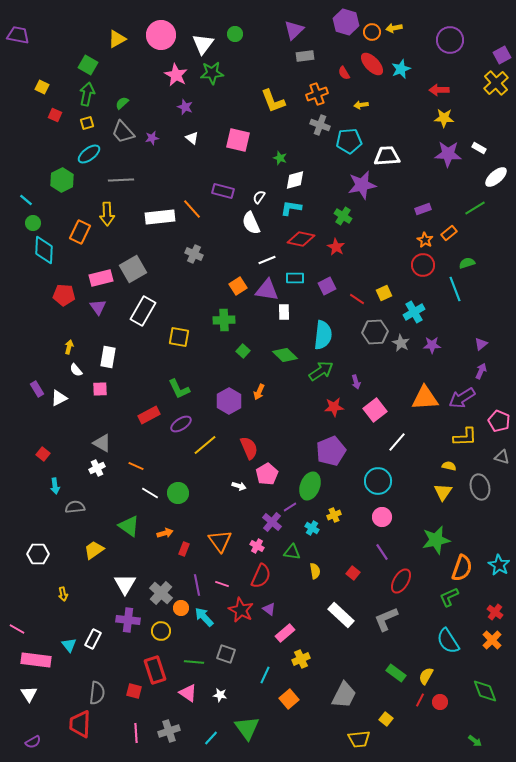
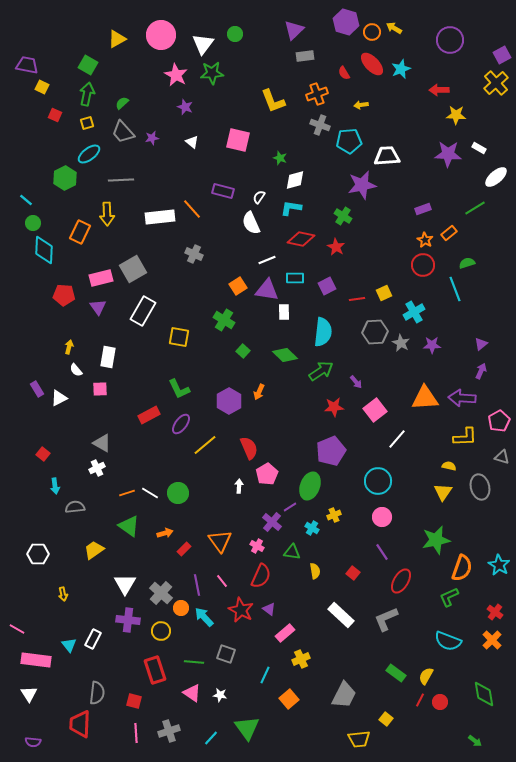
yellow arrow at (394, 28): rotated 42 degrees clockwise
purple trapezoid at (18, 35): moved 9 px right, 30 px down
yellow star at (444, 118): moved 12 px right, 3 px up
white triangle at (192, 138): moved 4 px down
green hexagon at (62, 180): moved 3 px right, 2 px up
red line at (357, 299): rotated 42 degrees counterclockwise
green cross at (224, 320): rotated 35 degrees clockwise
cyan semicircle at (323, 335): moved 3 px up
purple arrow at (356, 382): rotated 24 degrees counterclockwise
purple arrow at (462, 398): rotated 36 degrees clockwise
pink pentagon at (499, 421): rotated 20 degrees clockwise
purple ellipse at (181, 424): rotated 20 degrees counterclockwise
white line at (397, 442): moved 3 px up
orange line at (136, 466): moved 9 px left, 27 px down; rotated 42 degrees counterclockwise
white arrow at (239, 486): rotated 104 degrees counterclockwise
red rectangle at (184, 549): rotated 24 degrees clockwise
pink line at (222, 584): moved 3 px up; rotated 32 degrees clockwise
cyan semicircle at (448, 641): rotated 36 degrees counterclockwise
red square at (134, 691): moved 10 px down
green diamond at (485, 691): moved 1 px left, 3 px down; rotated 12 degrees clockwise
pink triangle at (188, 693): moved 4 px right
purple semicircle at (33, 742): rotated 35 degrees clockwise
